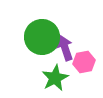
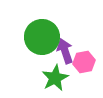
purple arrow: moved 3 px down
